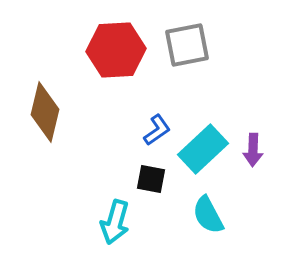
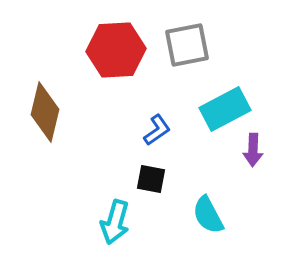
cyan rectangle: moved 22 px right, 40 px up; rotated 15 degrees clockwise
